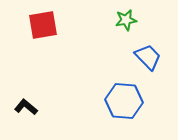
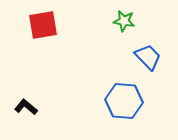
green star: moved 2 px left, 1 px down; rotated 20 degrees clockwise
